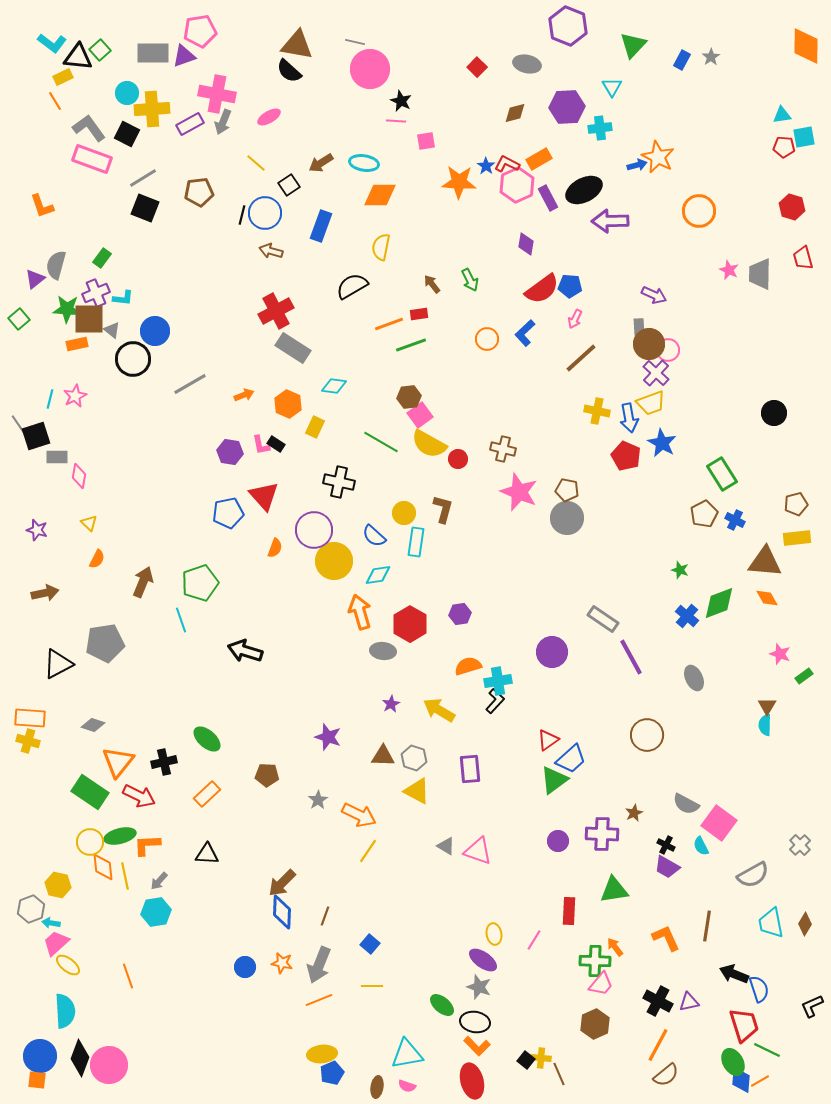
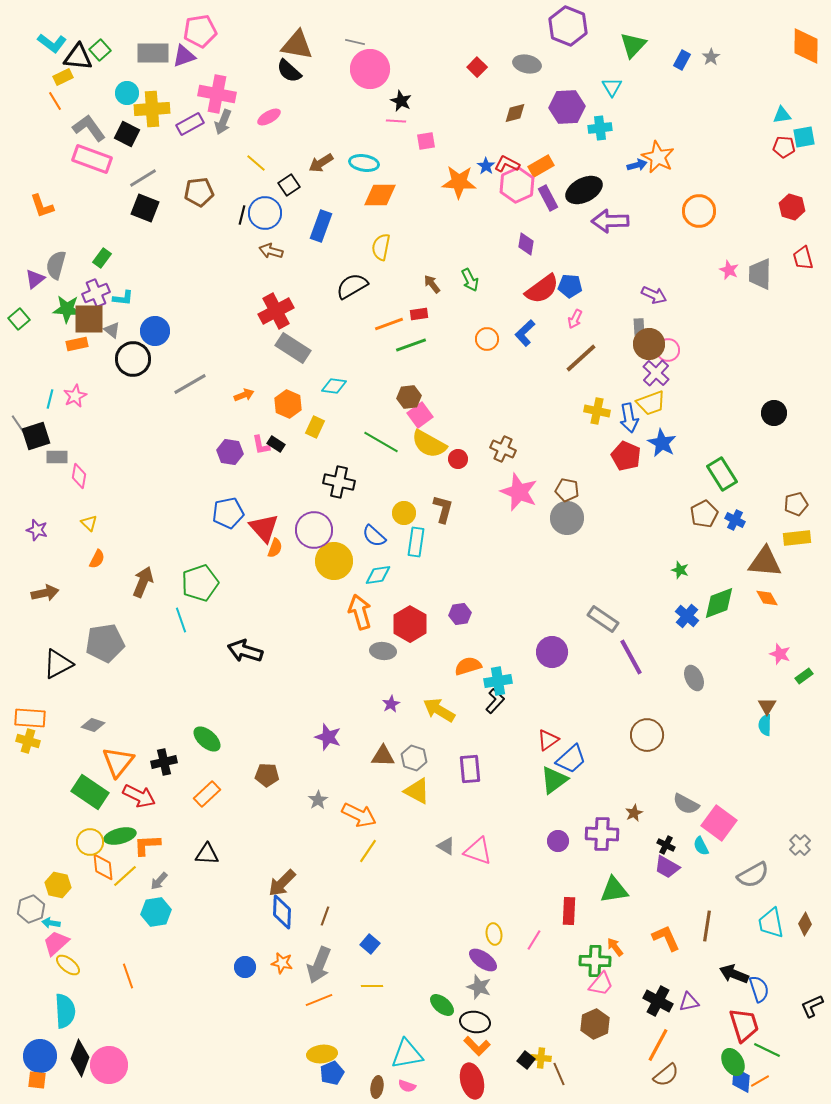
orange rectangle at (539, 159): moved 2 px right, 7 px down
brown cross at (503, 449): rotated 10 degrees clockwise
red triangle at (264, 496): moved 32 px down
yellow line at (125, 876): rotated 60 degrees clockwise
